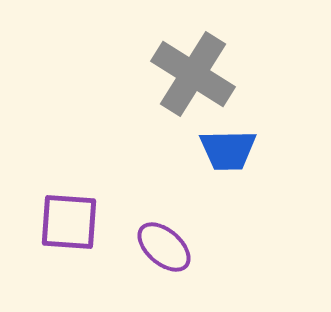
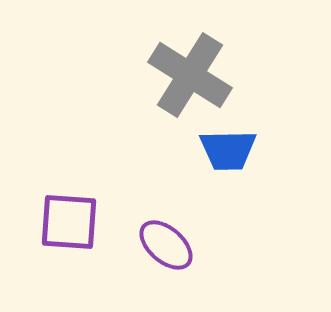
gray cross: moved 3 px left, 1 px down
purple ellipse: moved 2 px right, 2 px up
